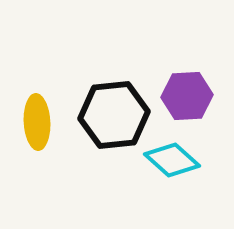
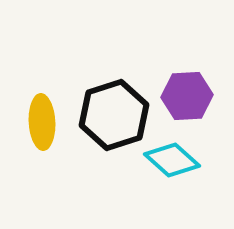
black hexagon: rotated 12 degrees counterclockwise
yellow ellipse: moved 5 px right
